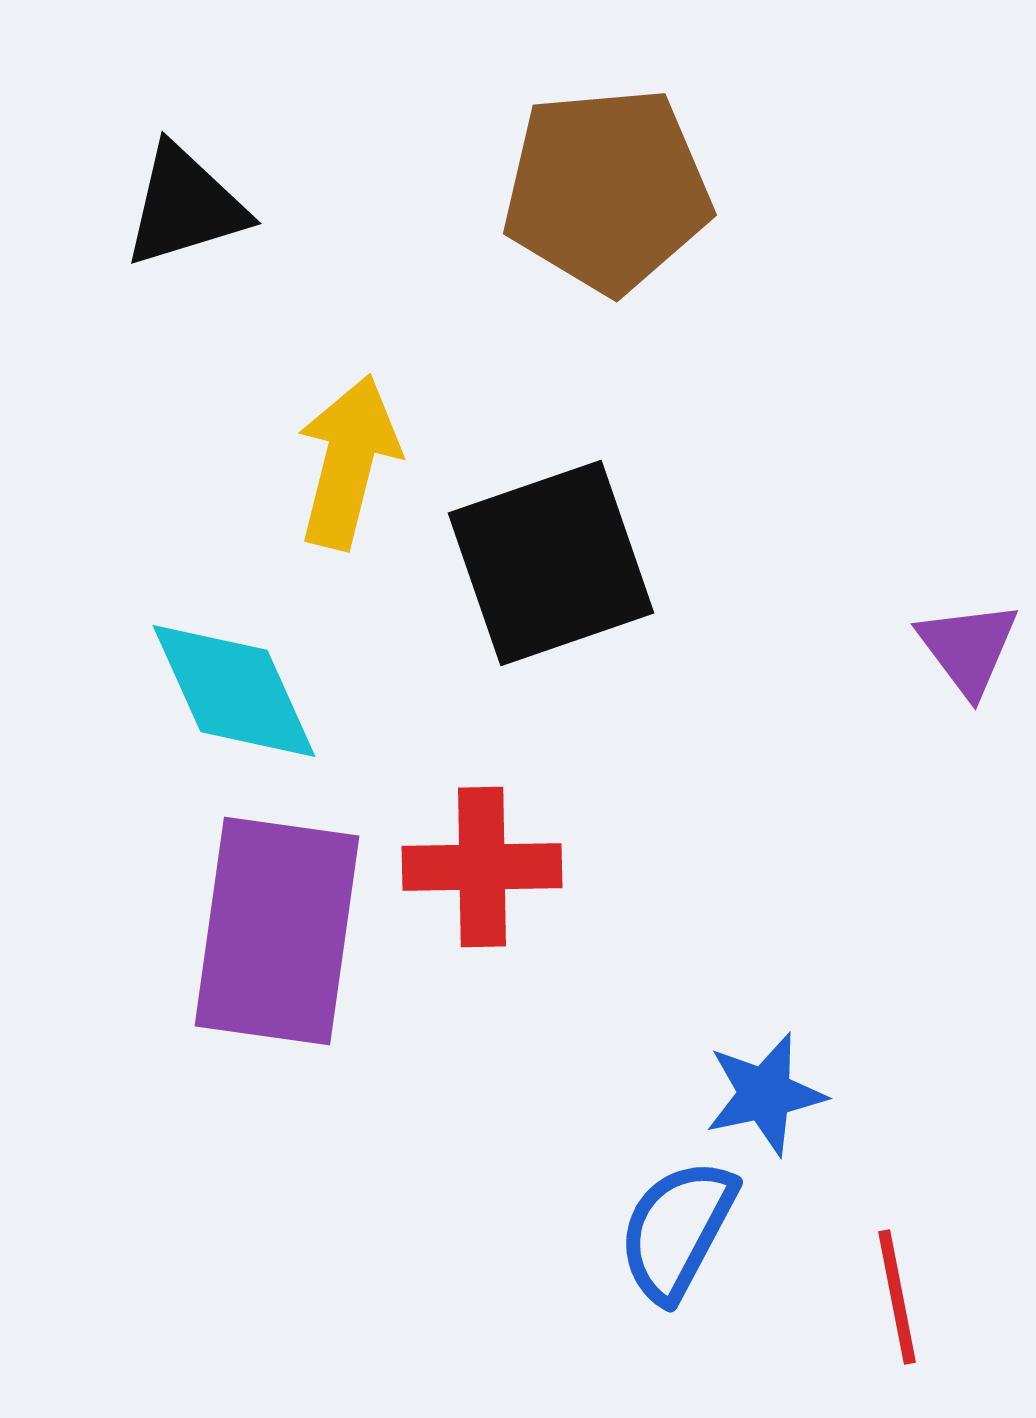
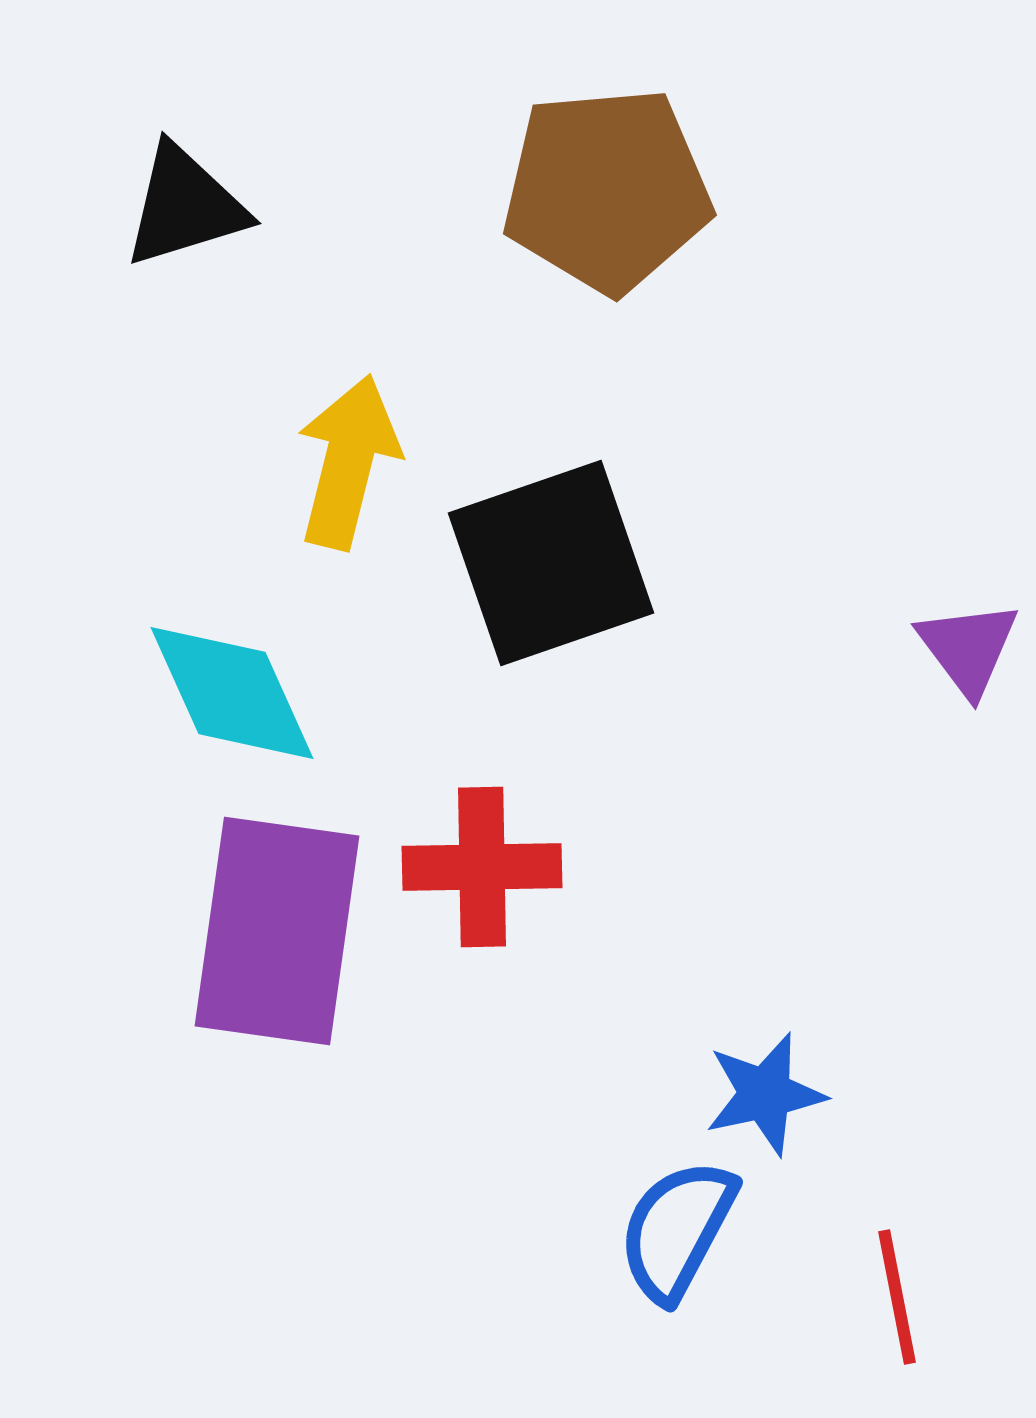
cyan diamond: moved 2 px left, 2 px down
